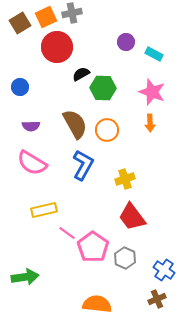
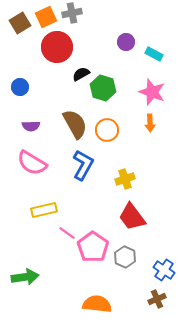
green hexagon: rotated 15 degrees clockwise
gray hexagon: moved 1 px up
